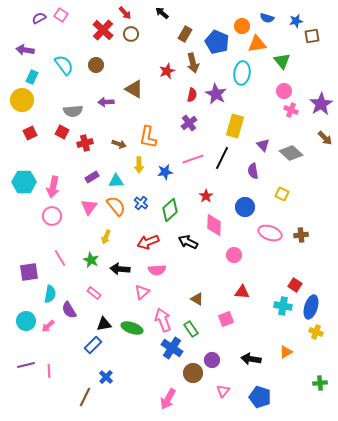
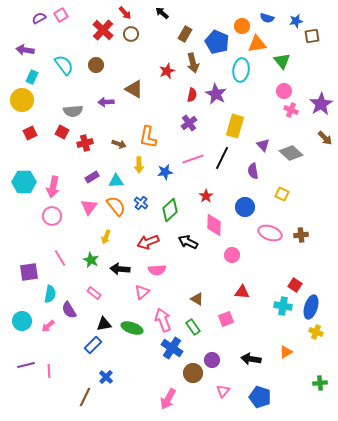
pink square at (61, 15): rotated 24 degrees clockwise
cyan ellipse at (242, 73): moved 1 px left, 3 px up
pink circle at (234, 255): moved 2 px left
cyan circle at (26, 321): moved 4 px left
green rectangle at (191, 329): moved 2 px right, 2 px up
